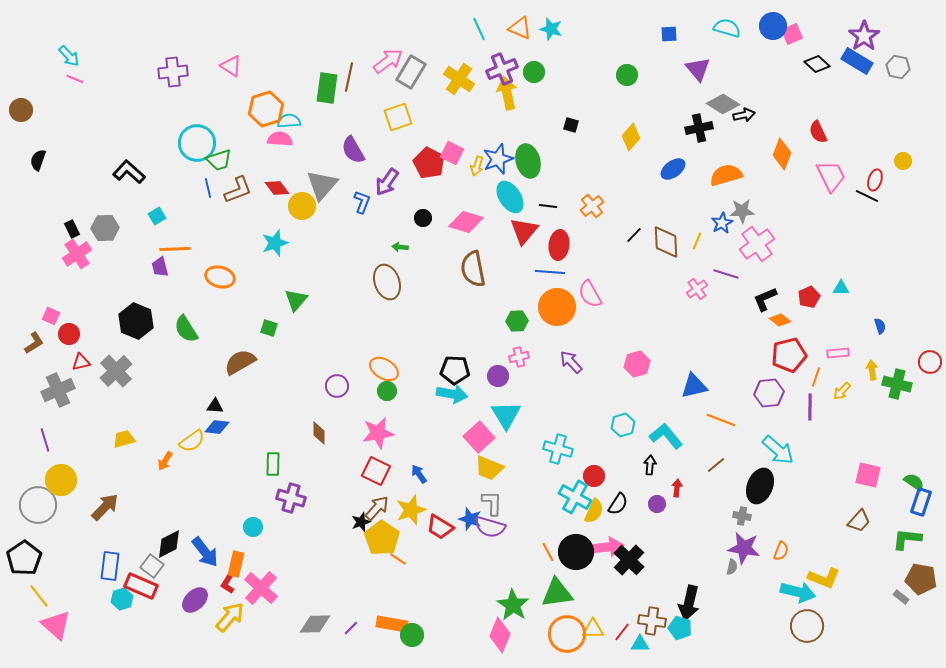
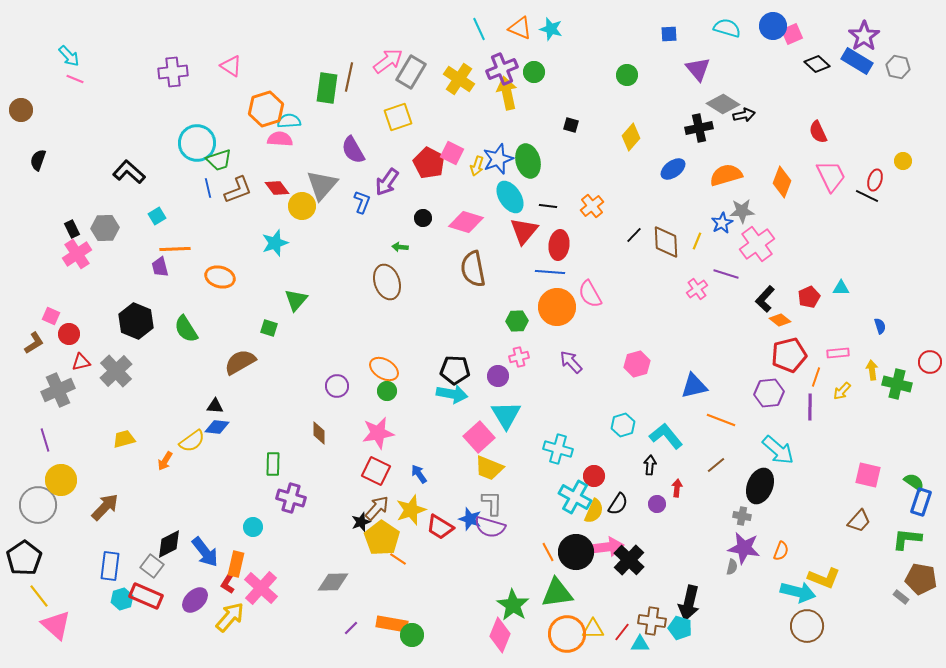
orange diamond at (782, 154): moved 28 px down
black L-shape at (765, 299): rotated 24 degrees counterclockwise
red rectangle at (141, 586): moved 5 px right, 10 px down
gray diamond at (315, 624): moved 18 px right, 42 px up
